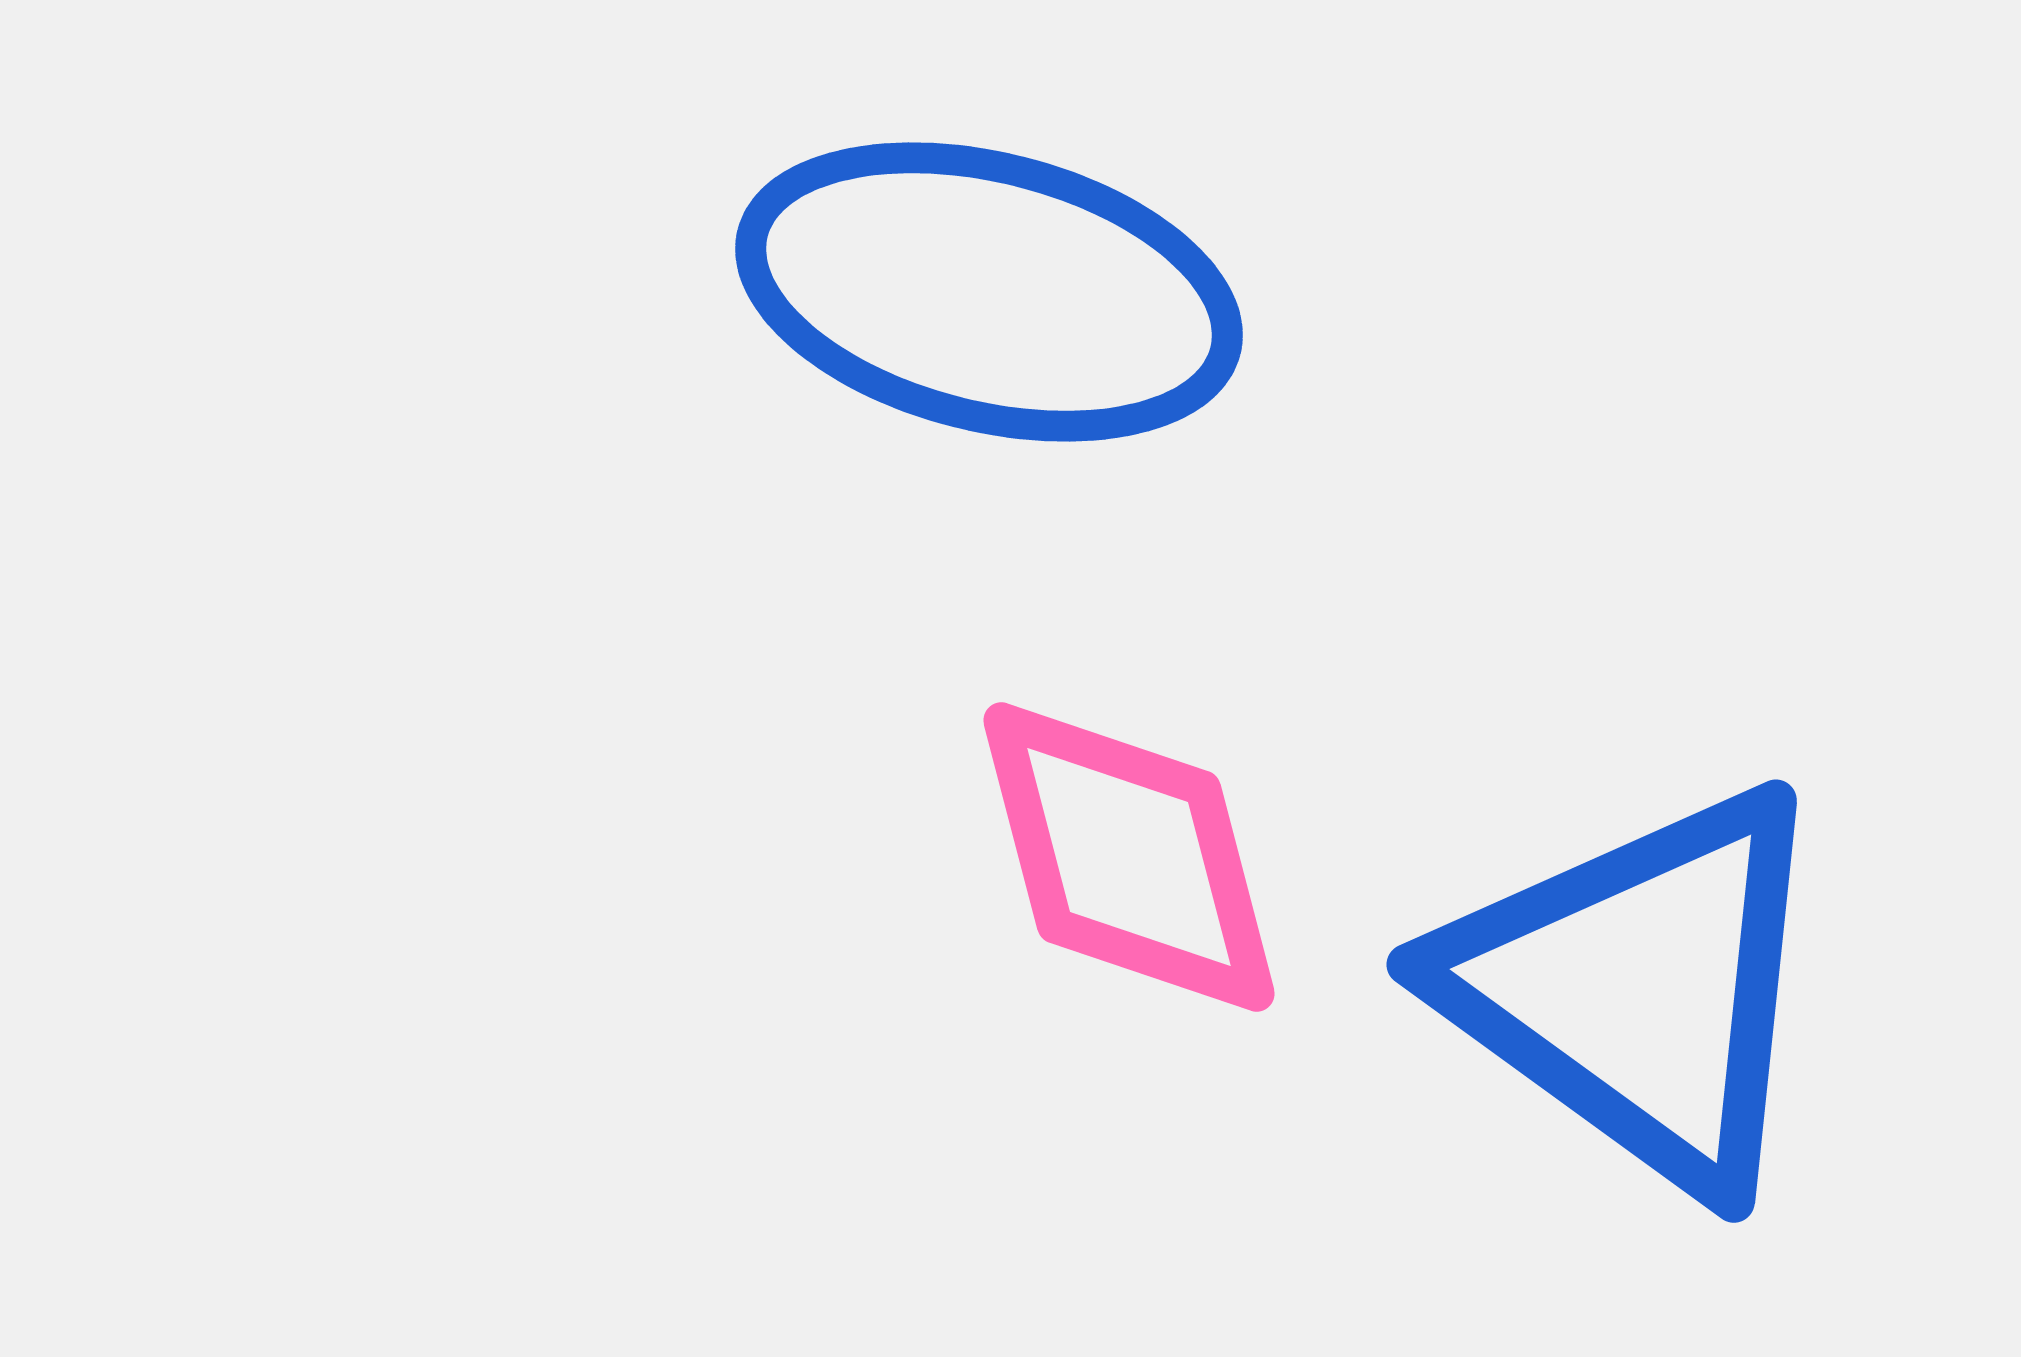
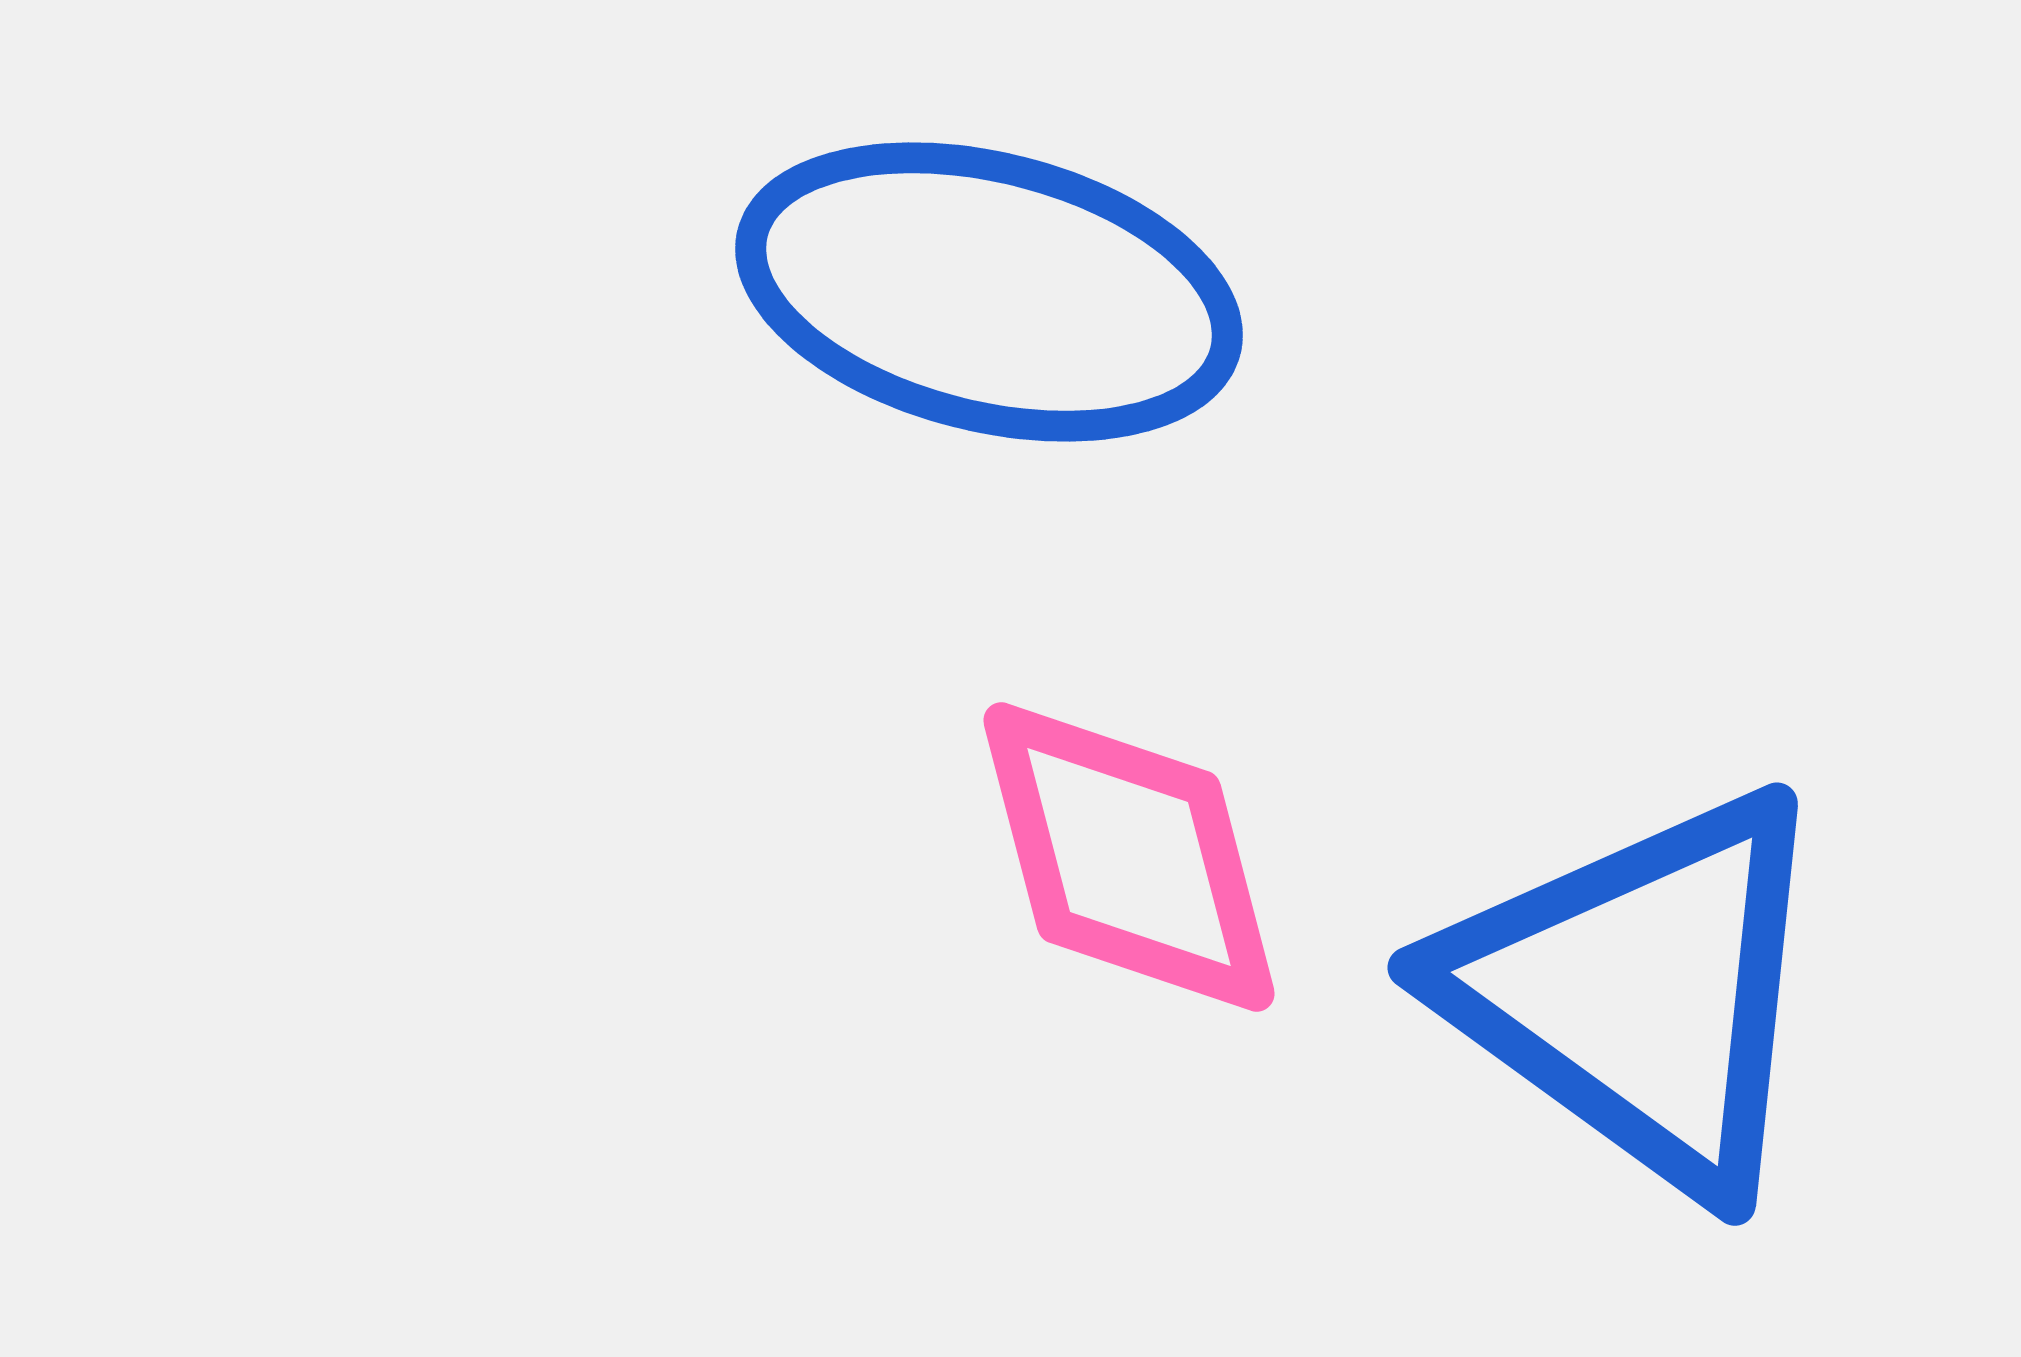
blue triangle: moved 1 px right, 3 px down
